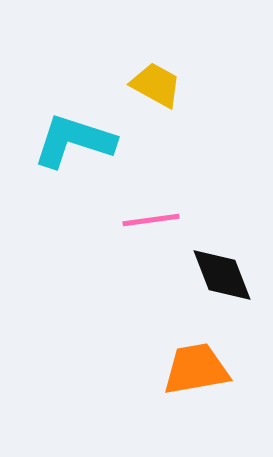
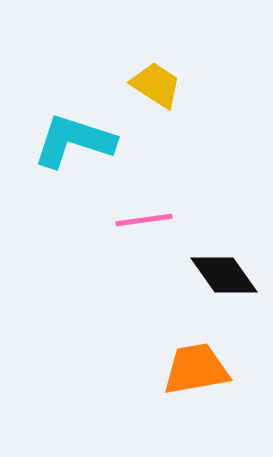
yellow trapezoid: rotated 4 degrees clockwise
pink line: moved 7 px left
black diamond: moved 2 px right; rotated 14 degrees counterclockwise
